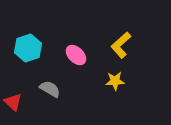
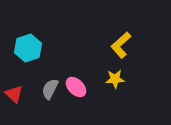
pink ellipse: moved 32 px down
yellow star: moved 2 px up
gray semicircle: rotated 95 degrees counterclockwise
red triangle: moved 1 px right, 8 px up
